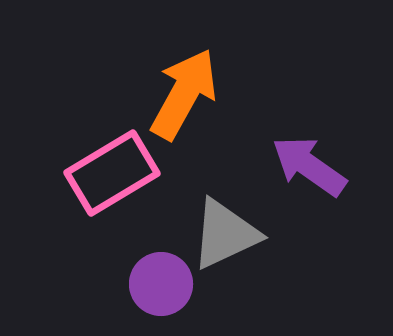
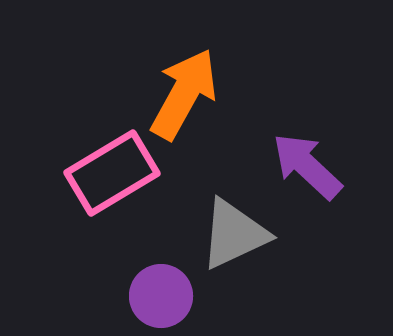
purple arrow: moved 2 px left; rotated 8 degrees clockwise
gray triangle: moved 9 px right
purple circle: moved 12 px down
